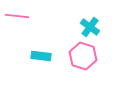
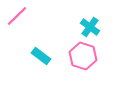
pink line: rotated 50 degrees counterclockwise
cyan rectangle: rotated 30 degrees clockwise
